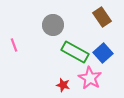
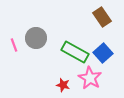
gray circle: moved 17 px left, 13 px down
